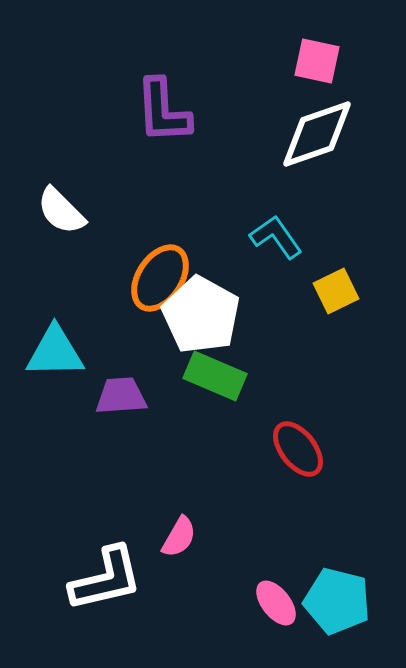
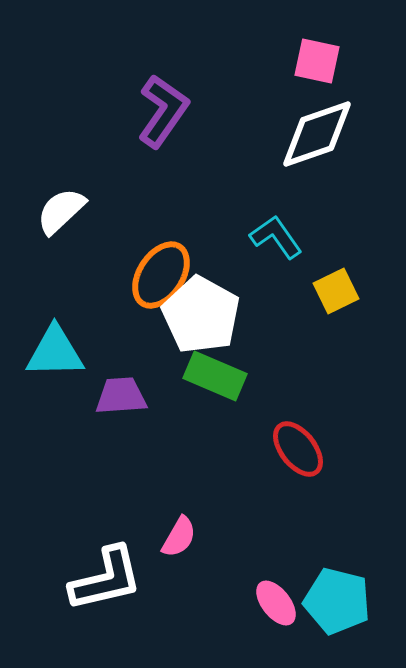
purple L-shape: rotated 142 degrees counterclockwise
white semicircle: rotated 92 degrees clockwise
orange ellipse: moved 1 px right, 3 px up
